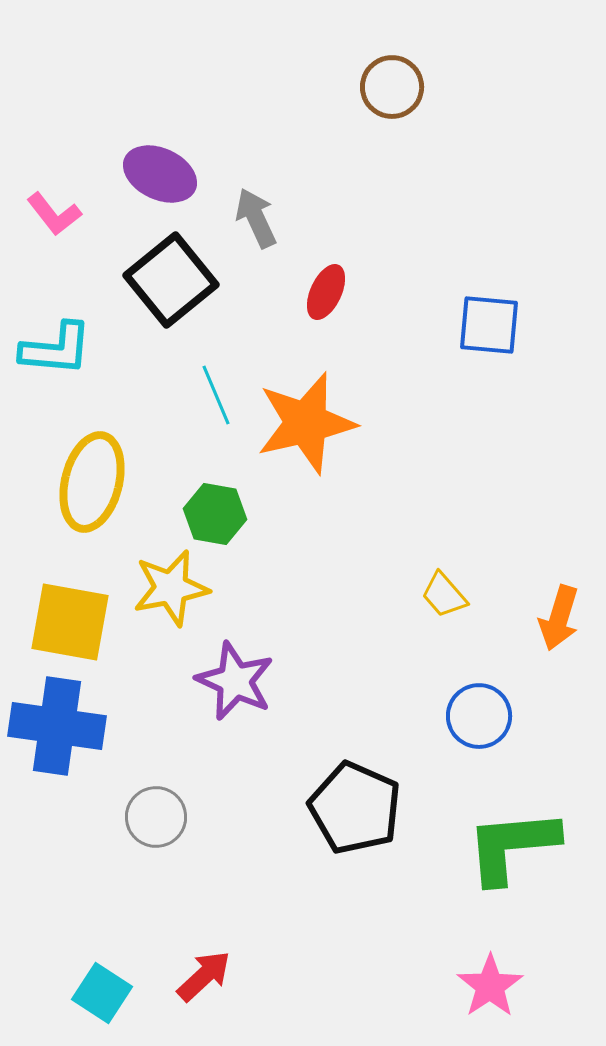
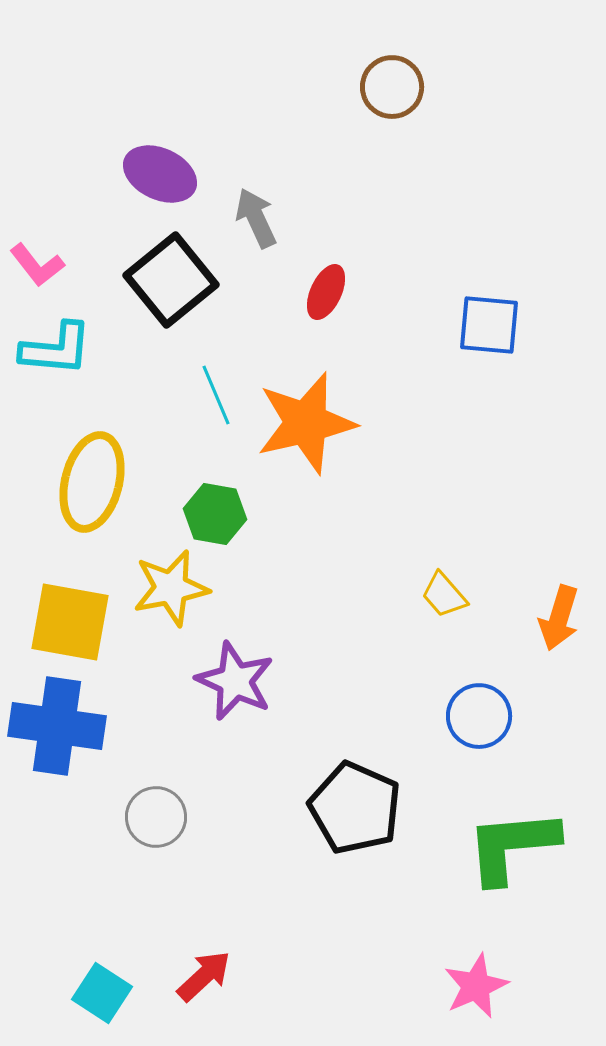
pink L-shape: moved 17 px left, 51 px down
pink star: moved 14 px left; rotated 10 degrees clockwise
